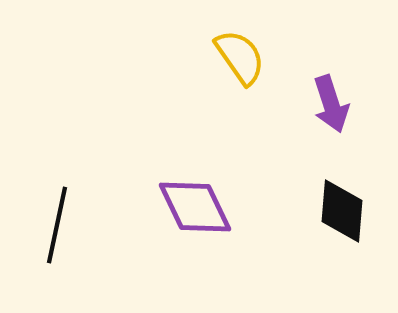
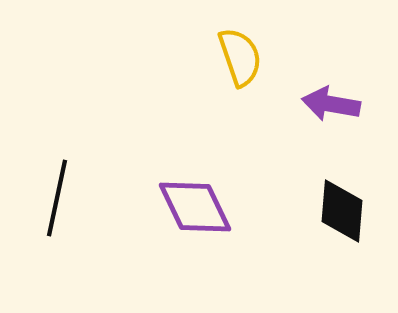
yellow semicircle: rotated 16 degrees clockwise
purple arrow: rotated 118 degrees clockwise
black line: moved 27 px up
